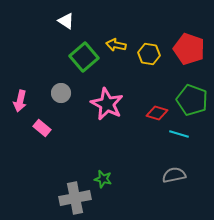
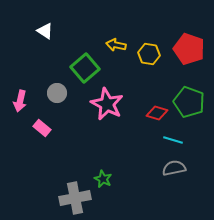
white triangle: moved 21 px left, 10 px down
green square: moved 1 px right, 11 px down
gray circle: moved 4 px left
green pentagon: moved 3 px left, 2 px down
cyan line: moved 6 px left, 6 px down
gray semicircle: moved 7 px up
green star: rotated 12 degrees clockwise
